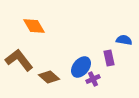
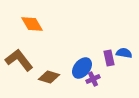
orange diamond: moved 2 px left, 2 px up
blue semicircle: moved 13 px down
blue ellipse: moved 1 px right, 1 px down
brown diamond: rotated 25 degrees counterclockwise
